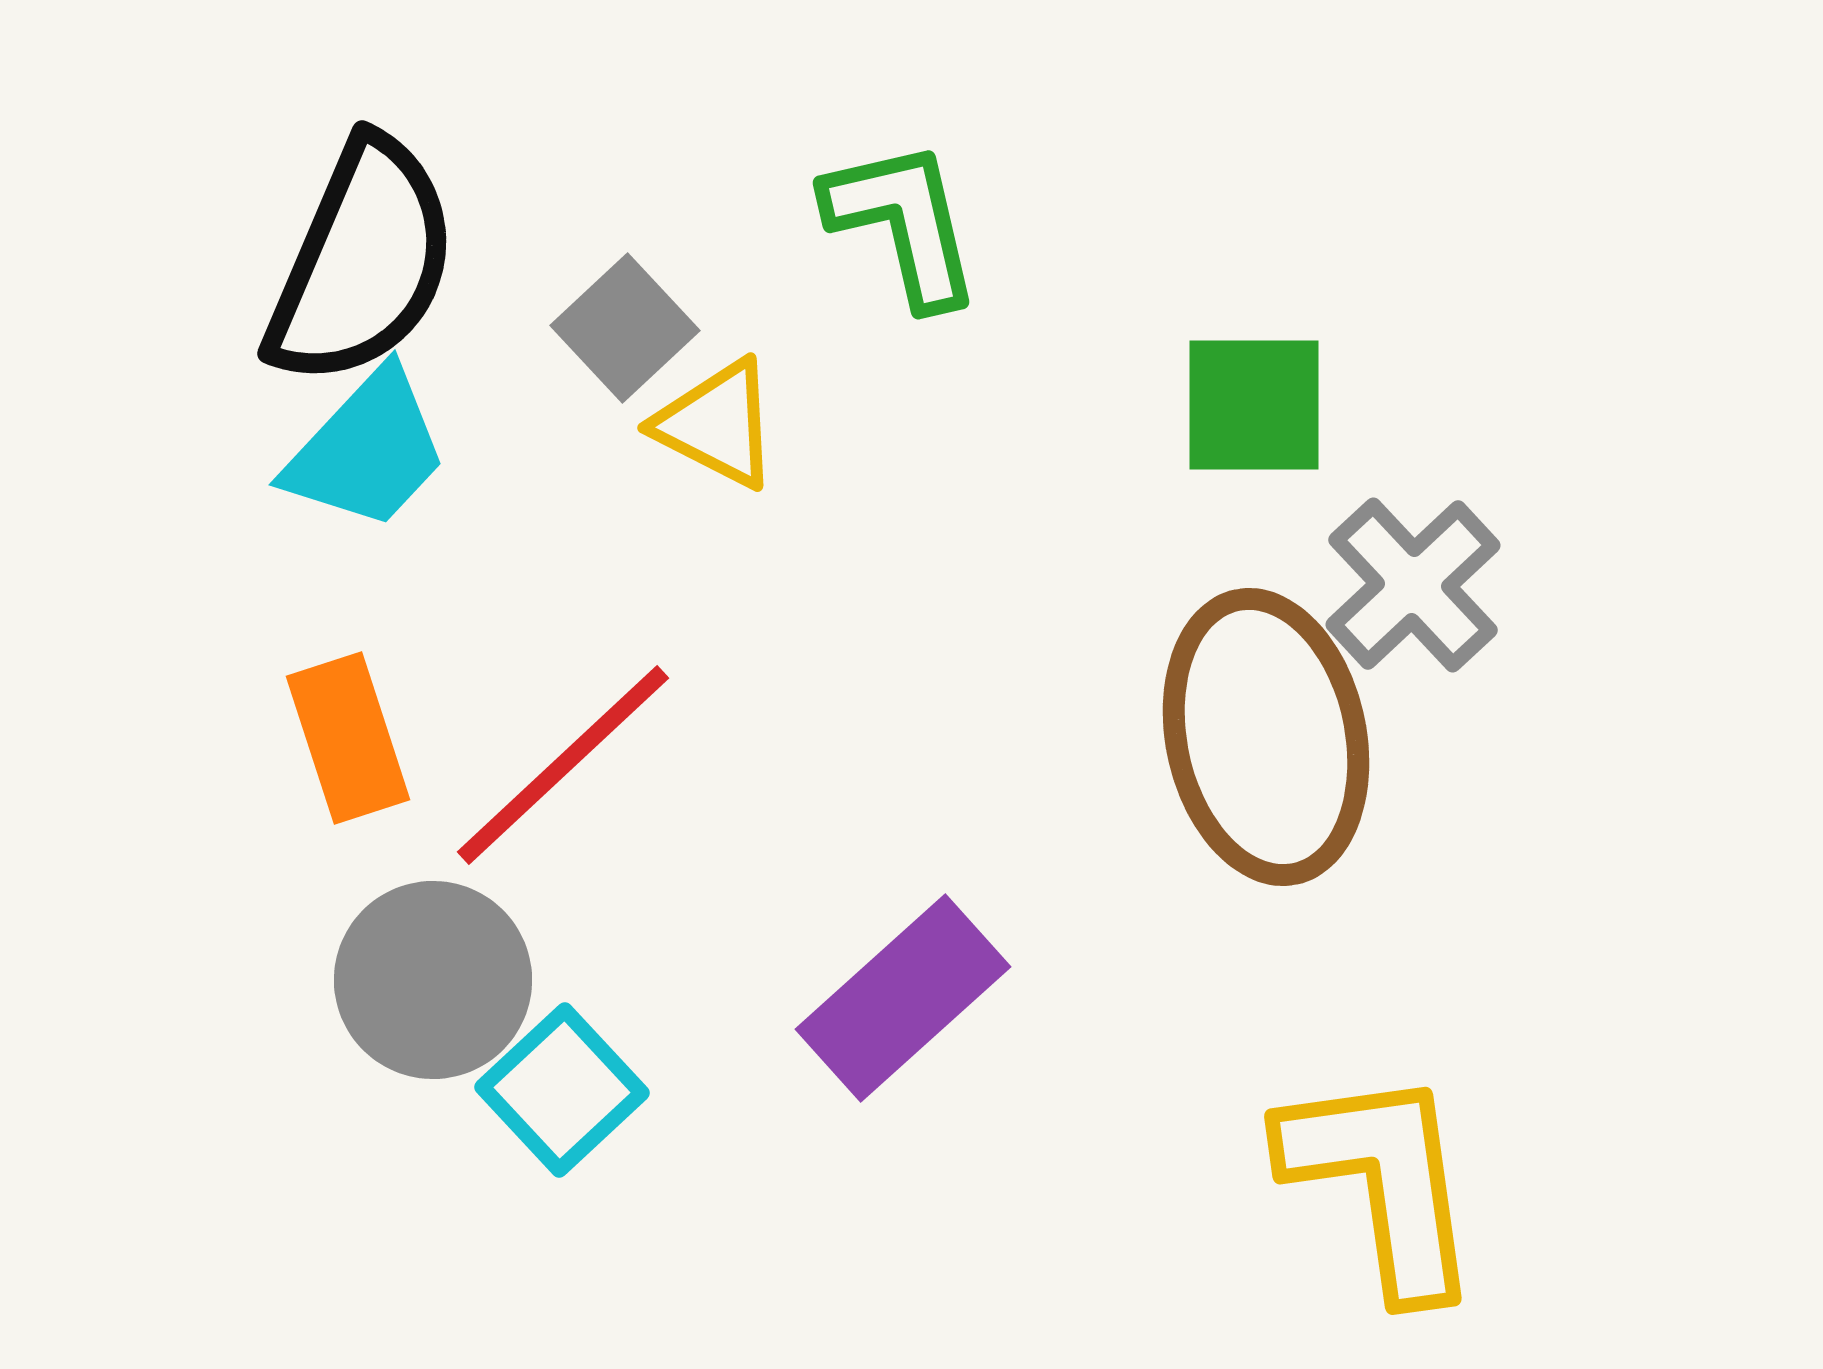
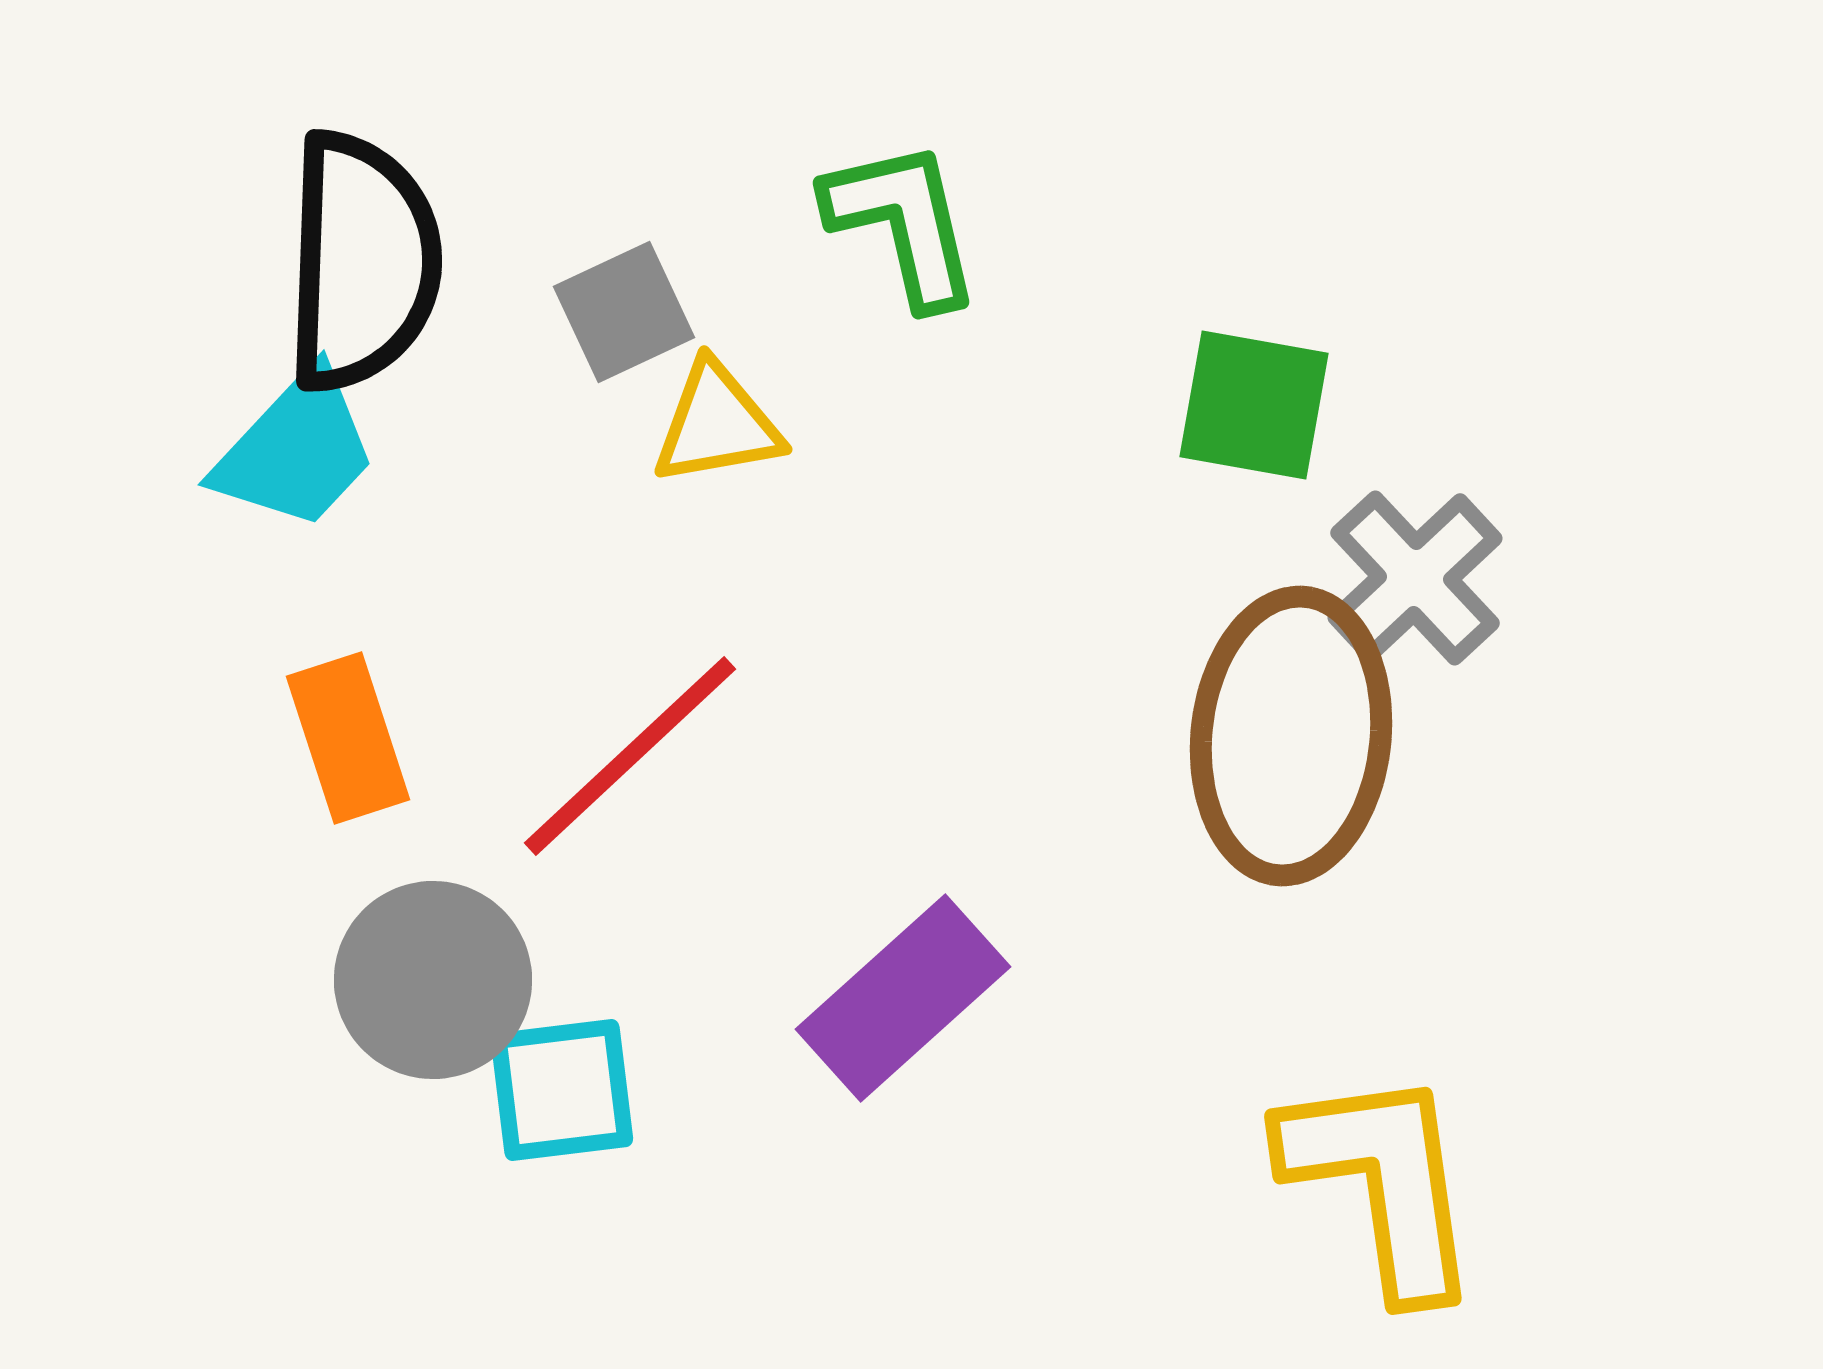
black semicircle: rotated 21 degrees counterclockwise
gray square: moved 1 px left, 16 px up; rotated 18 degrees clockwise
green square: rotated 10 degrees clockwise
yellow triangle: rotated 37 degrees counterclockwise
cyan trapezoid: moved 71 px left
gray cross: moved 2 px right, 7 px up
brown ellipse: moved 25 px right, 1 px up; rotated 18 degrees clockwise
red line: moved 67 px right, 9 px up
cyan square: rotated 36 degrees clockwise
